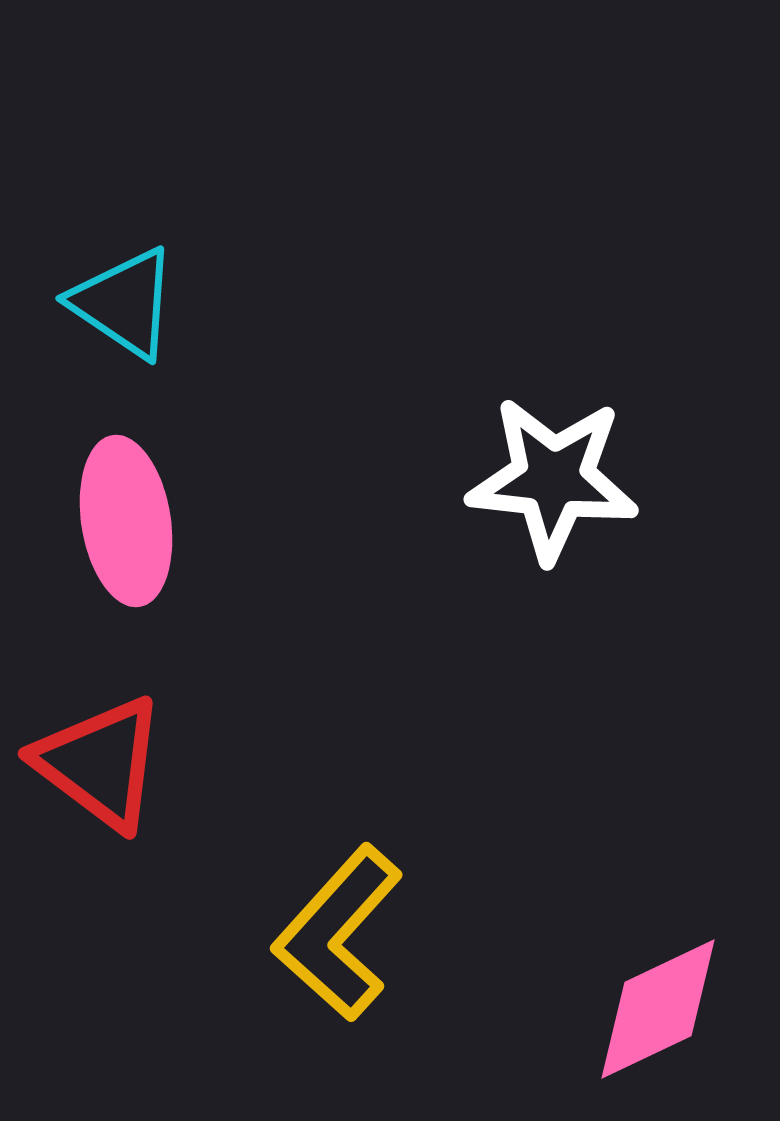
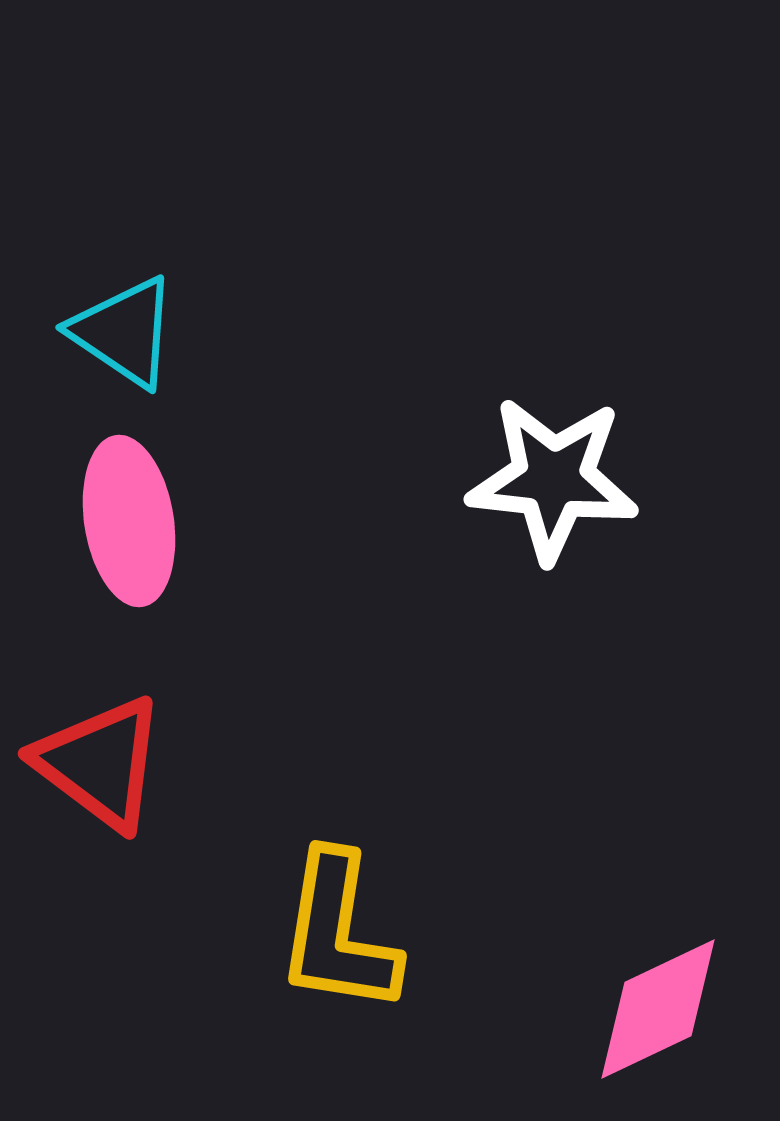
cyan triangle: moved 29 px down
pink ellipse: moved 3 px right
yellow L-shape: rotated 33 degrees counterclockwise
